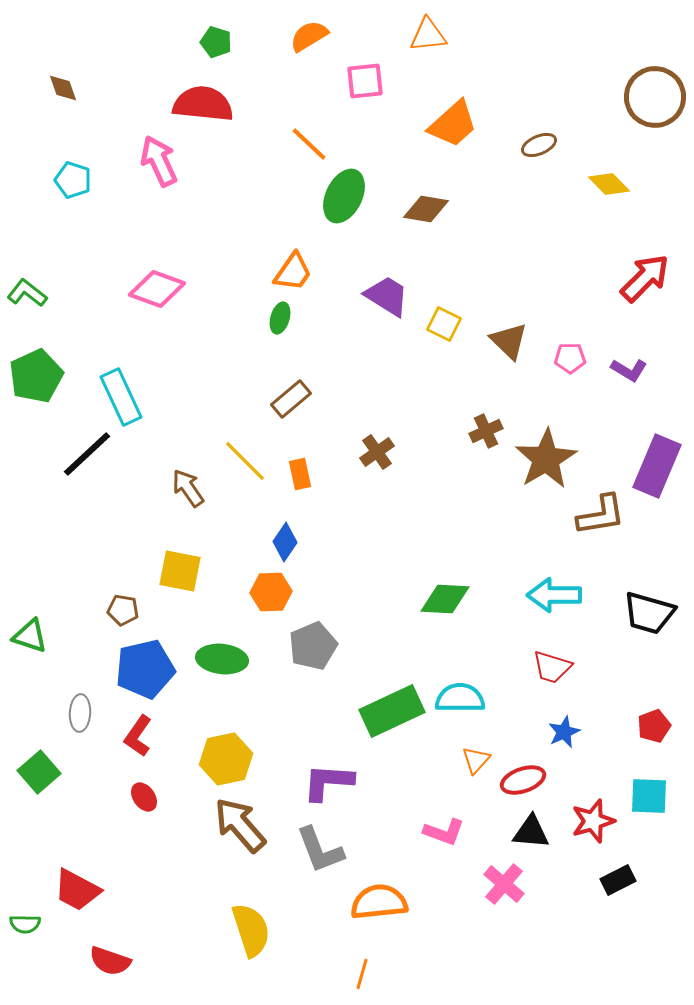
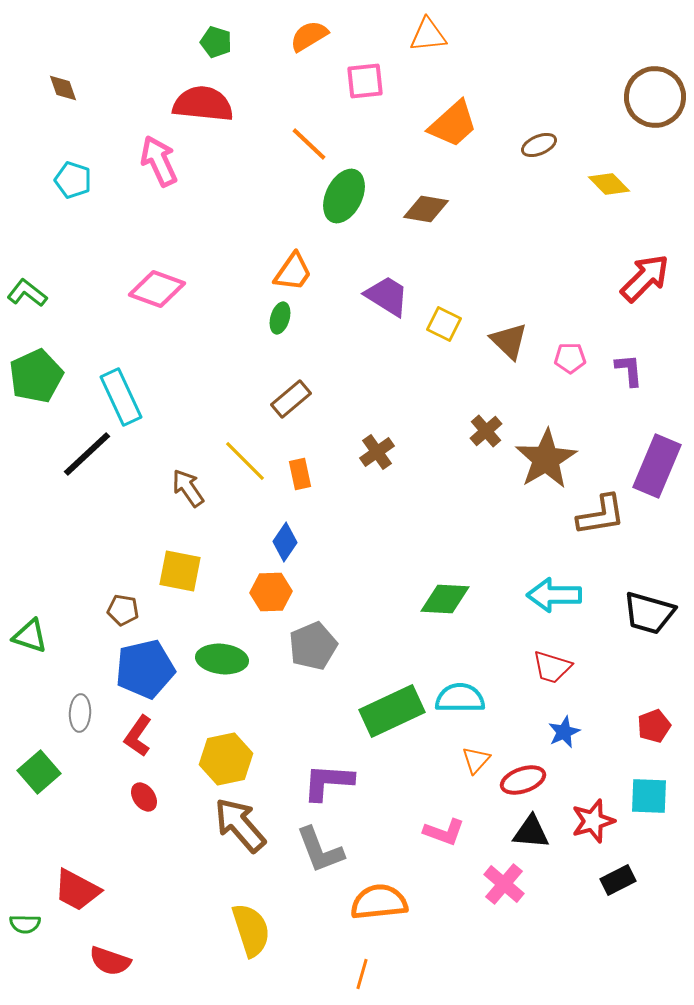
purple L-shape at (629, 370): rotated 126 degrees counterclockwise
brown cross at (486, 431): rotated 16 degrees counterclockwise
